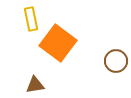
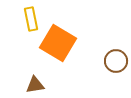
orange square: rotated 6 degrees counterclockwise
